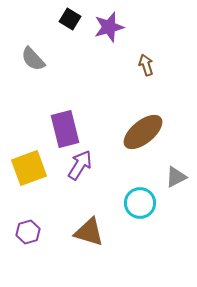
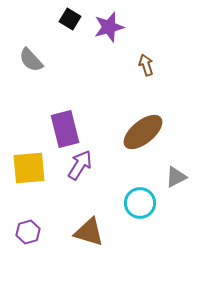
gray semicircle: moved 2 px left, 1 px down
yellow square: rotated 15 degrees clockwise
